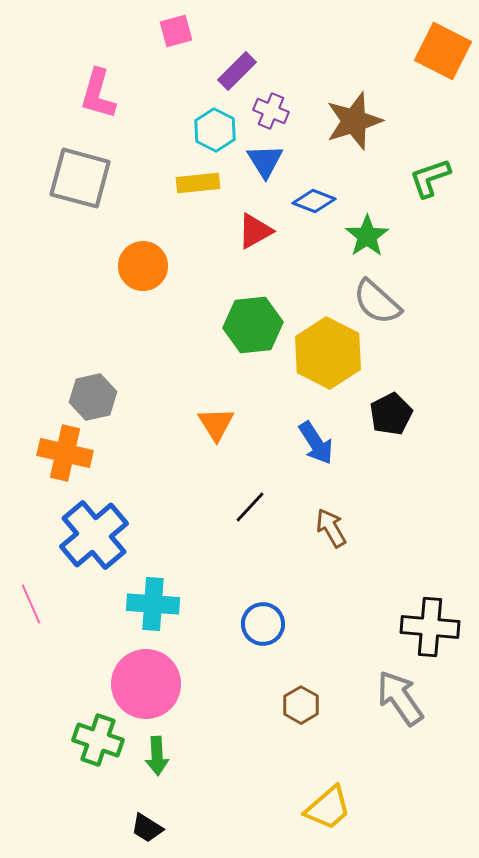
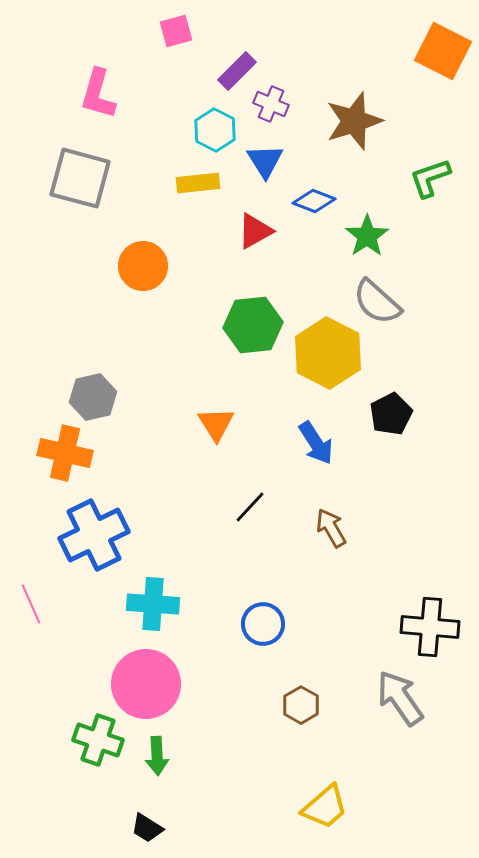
purple cross: moved 7 px up
blue cross: rotated 14 degrees clockwise
yellow trapezoid: moved 3 px left, 1 px up
